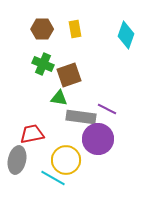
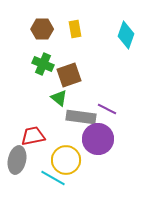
green triangle: rotated 30 degrees clockwise
red trapezoid: moved 1 px right, 2 px down
